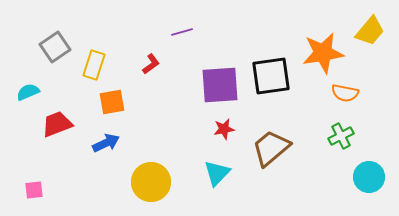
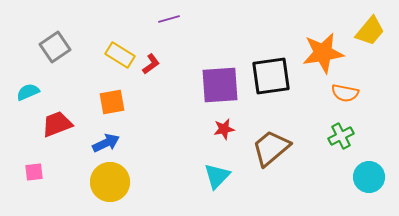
purple line: moved 13 px left, 13 px up
yellow rectangle: moved 26 px right, 10 px up; rotated 76 degrees counterclockwise
cyan triangle: moved 3 px down
yellow circle: moved 41 px left
pink square: moved 18 px up
